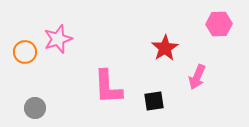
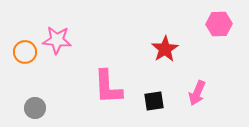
pink star: moved 1 px left, 1 px down; rotated 24 degrees clockwise
red star: moved 1 px down
pink arrow: moved 16 px down
